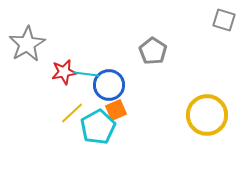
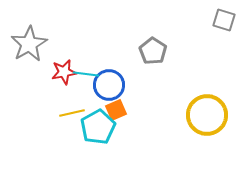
gray star: moved 2 px right
yellow line: rotated 30 degrees clockwise
